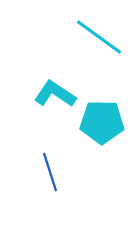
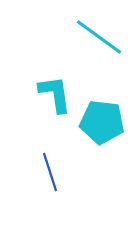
cyan L-shape: rotated 48 degrees clockwise
cyan pentagon: rotated 6 degrees clockwise
